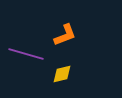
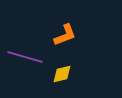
purple line: moved 1 px left, 3 px down
